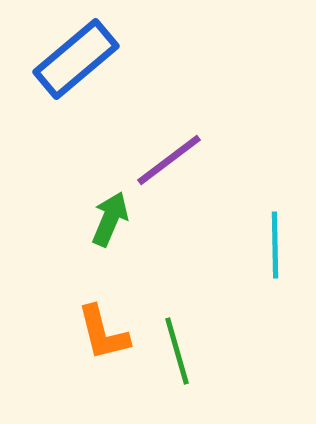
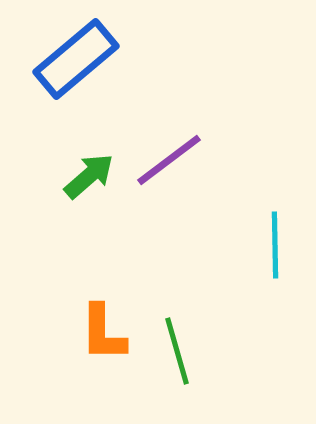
green arrow: moved 21 px left, 43 px up; rotated 26 degrees clockwise
orange L-shape: rotated 14 degrees clockwise
